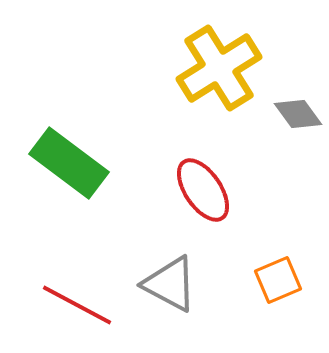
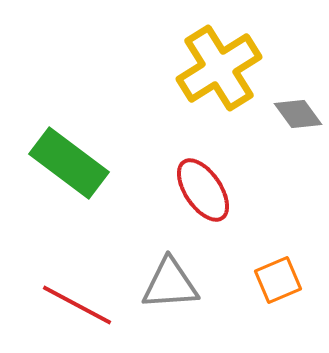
gray triangle: rotated 32 degrees counterclockwise
